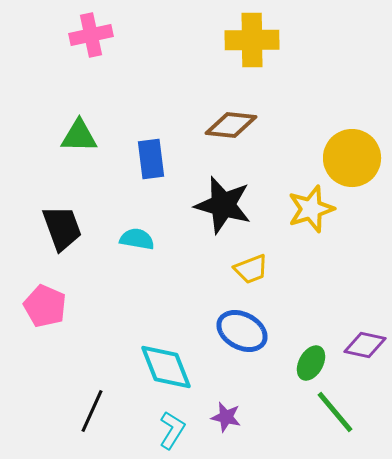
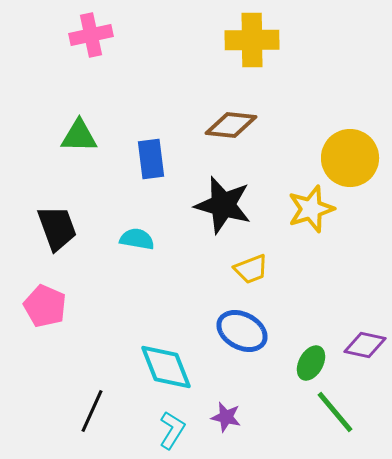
yellow circle: moved 2 px left
black trapezoid: moved 5 px left
